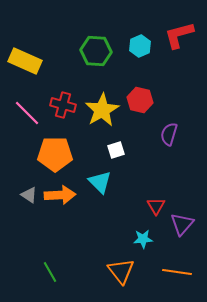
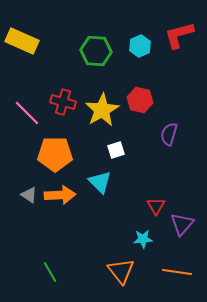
yellow rectangle: moved 3 px left, 20 px up
red cross: moved 3 px up
